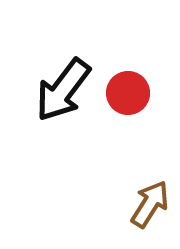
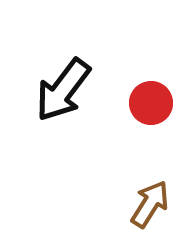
red circle: moved 23 px right, 10 px down
